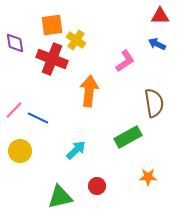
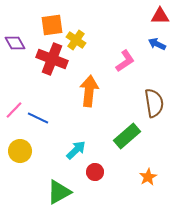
purple diamond: rotated 20 degrees counterclockwise
green rectangle: moved 1 px left, 1 px up; rotated 12 degrees counterclockwise
orange star: rotated 30 degrees counterclockwise
red circle: moved 2 px left, 14 px up
green triangle: moved 1 px left, 5 px up; rotated 16 degrees counterclockwise
